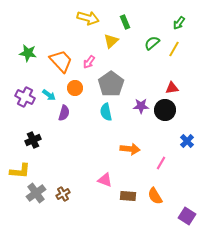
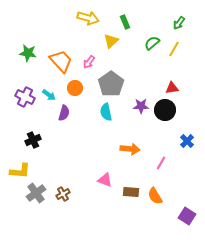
brown rectangle: moved 3 px right, 4 px up
